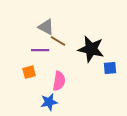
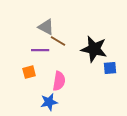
black star: moved 3 px right
